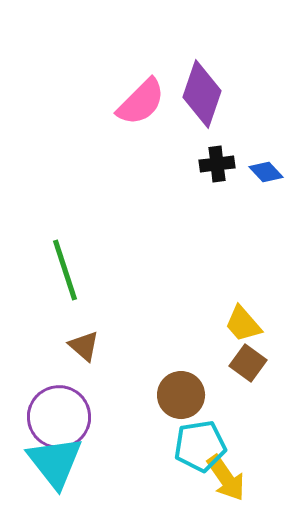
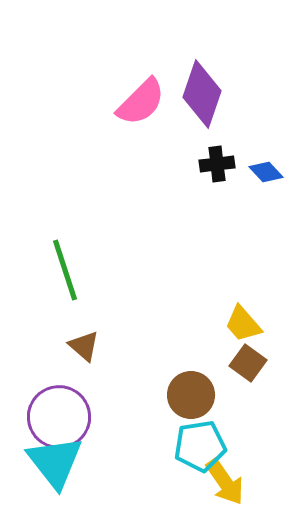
brown circle: moved 10 px right
yellow arrow: moved 1 px left, 4 px down
